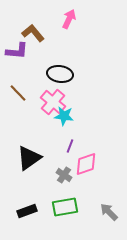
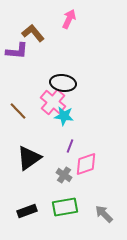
black ellipse: moved 3 px right, 9 px down
brown line: moved 18 px down
gray arrow: moved 5 px left, 2 px down
